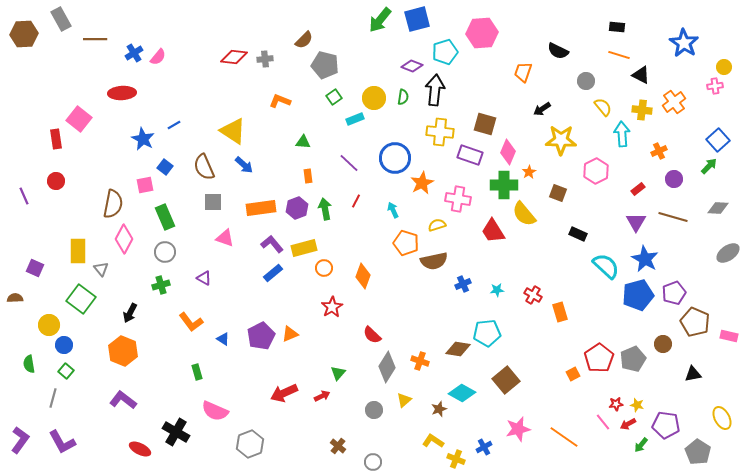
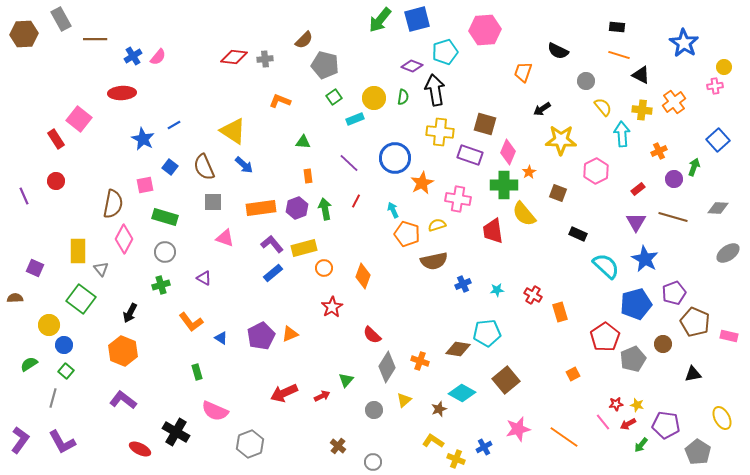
pink hexagon at (482, 33): moved 3 px right, 3 px up
blue cross at (134, 53): moved 1 px left, 3 px down
black arrow at (435, 90): rotated 16 degrees counterclockwise
red rectangle at (56, 139): rotated 24 degrees counterclockwise
green arrow at (709, 166): moved 15 px left, 1 px down; rotated 24 degrees counterclockwise
blue square at (165, 167): moved 5 px right
green rectangle at (165, 217): rotated 50 degrees counterclockwise
red trapezoid at (493, 231): rotated 24 degrees clockwise
orange pentagon at (406, 243): moved 1 px right, 9 px up
blue pentagon at (638, 295): moved 2 px left, 9 px down
blue triangle at (223, 339): moved 2 px left, 1 px up
red pentagon at (599, 358): moved 6 px right, 21 px up
green semicircle at (29, 364): rotated 66 degrees clockwise
green triangle at (338, 373): moved 8 px right, 7 px down
